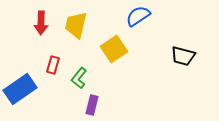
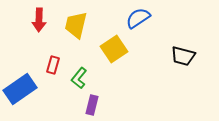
blue semicircle: moved 2 px down
red arrow: moved 2 px left, 3 px up
